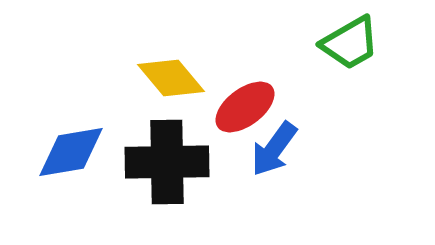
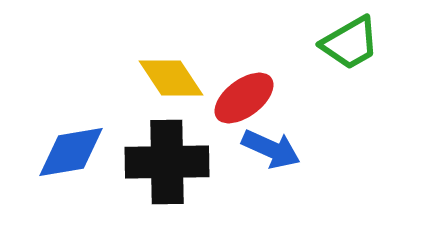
yellow diamond: rotated 6 degrees clockwise
red ellipse: moved 1 px left, 9 px up
blue arrow: moved 3 px left; rotated 102 degrees counterclockwise
